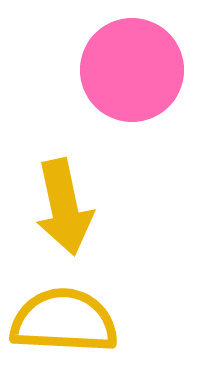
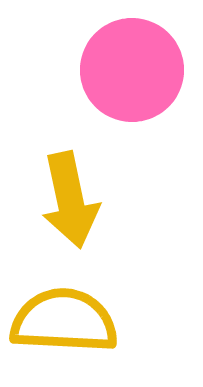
yellow arrow: moved 6 px right, 7 px up
